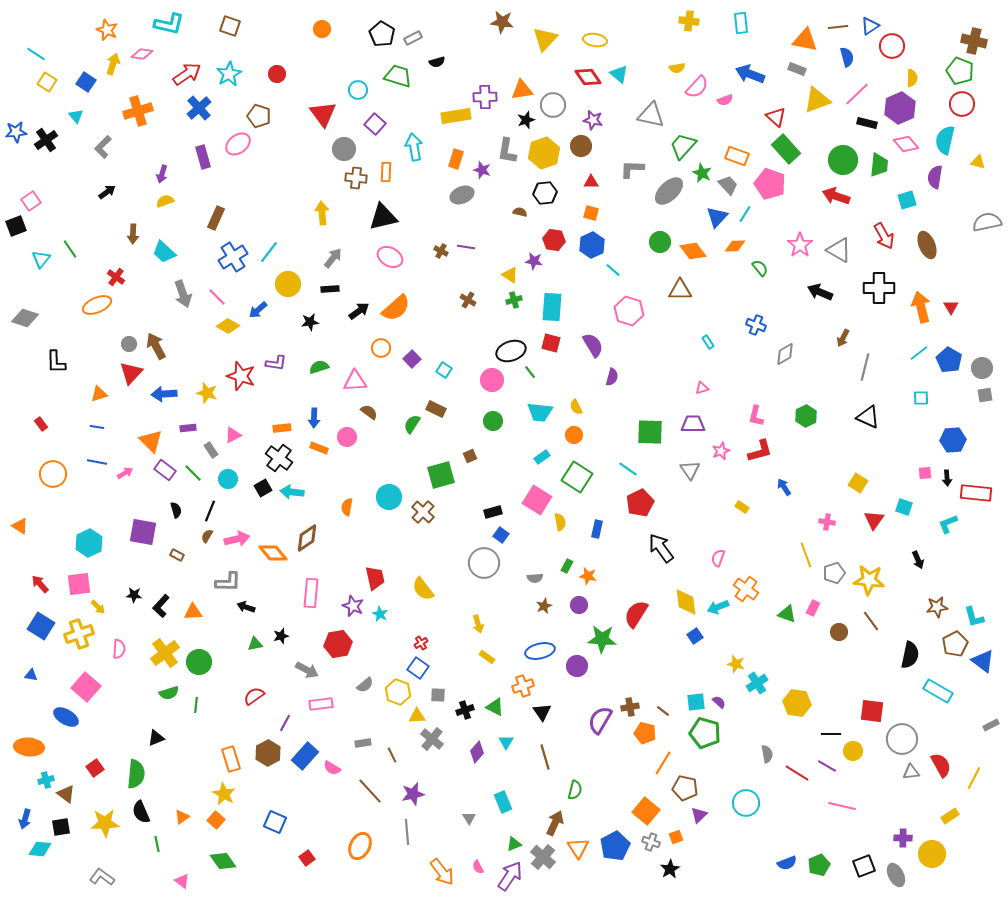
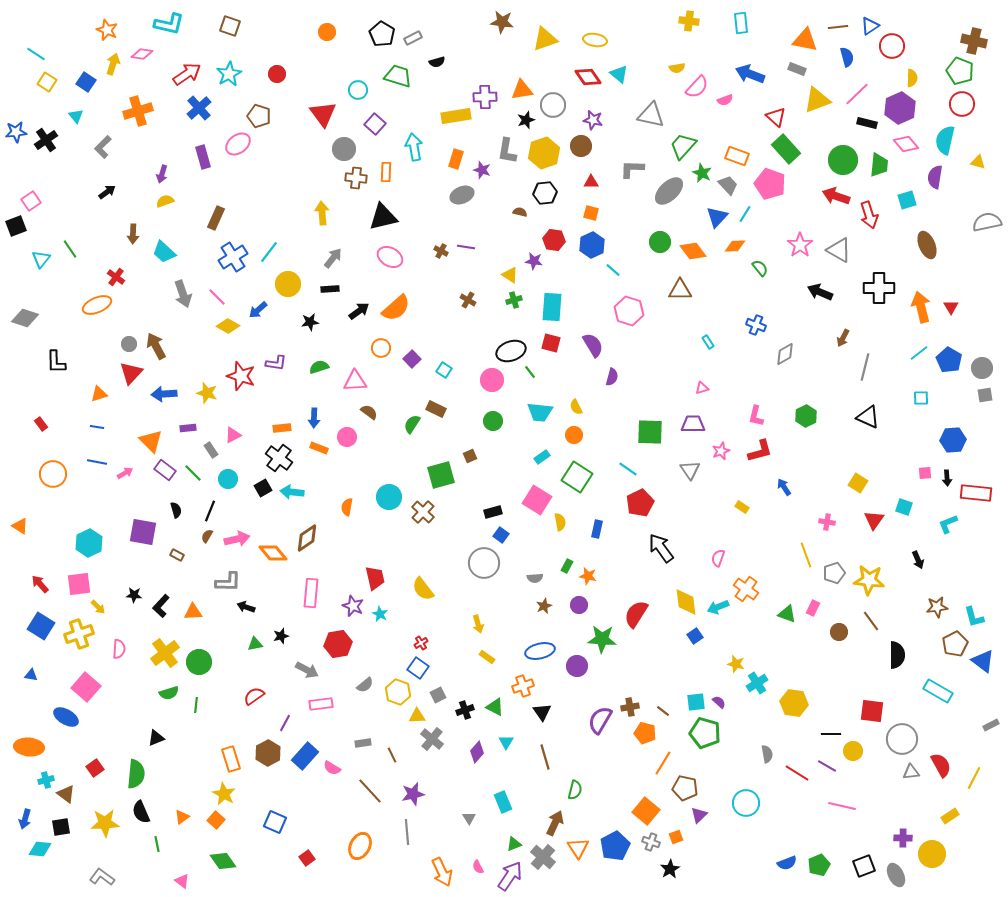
orange circle at (322, 29): moved 5 px right, 3 px down
yellow triangle at (545, 39): rotated 28 degrees clockwise
red arrow at (884, 236): moved 15 px left, 21 px up; rotated 12 degrees clockwise
black semicircle at (910, 655): moved 13 px left; rotated 12 degrees counterclockwise
gray square at (438, 695): rotated 28 degrees counterclockwise
yellow hexagon at (797, 703): moved 3 px left
orange arrow at (442, 872): rotated 12 degrees clockwise
